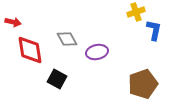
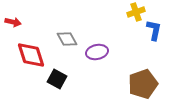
red diamond: moved 1 px right, 5 px down; rotated 8 degrees counterclockwise
